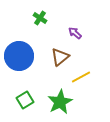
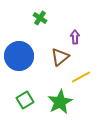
purple arrow: moved 4 px down; rotated 48 degrees clockwise
